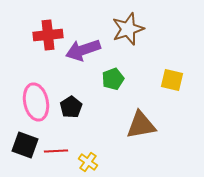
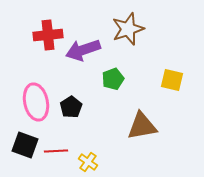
brown triangle: moved 1 px right, 1 px down
